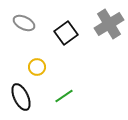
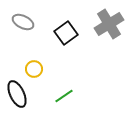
gray ellipse: moved 1 px left, 1 px up
yellow circle: moved 3 px left, 2 px down
black ellipse: moved 4 px left, 3 px up
